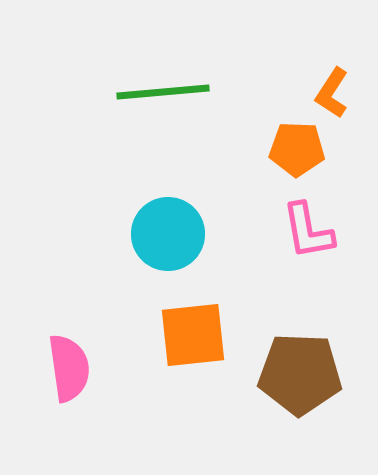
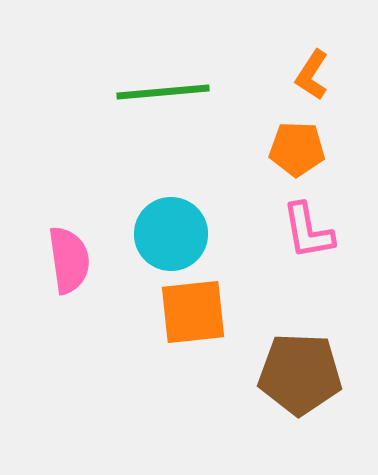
orange L-shape: moved 20 px left, 18 px up
cyan circle: moved 3 px right
orange square: moved 23 px up
pink semicircle: moved 108 px up
